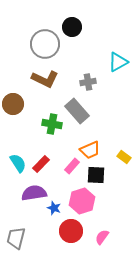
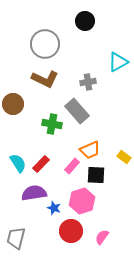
black circle: moved 13 px right, 6 px up
